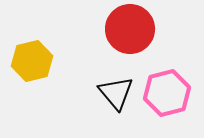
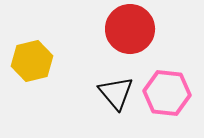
pink hexagon: rotated 21 degrees clockwise
